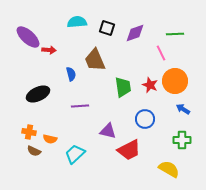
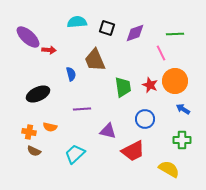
purple line: moved 2 px right, 3 px down
orange semicircle: moved 12 px up
red trapezoid: moved 4 px right, 1 px down
